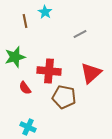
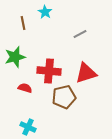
brown line: moved 2 px left, 2 px down
red triangle: moved 5 px left; rotated 25 degrees clockwise
red semicircle: rotated 144 degrees clockwise
brown pentagon: rotated 25 degrees counterclockwise
